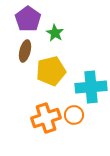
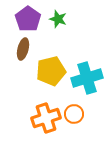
green star: moved 3 px right, 14 px up; rotated 12 degrees counterclockwise
brown ellipse: moved 2 px left, 2 px up
cyan cross: moved 4 px left, 9 px up; rotated 12 degrees counterclockwise
orange circle: moved 1 px up
